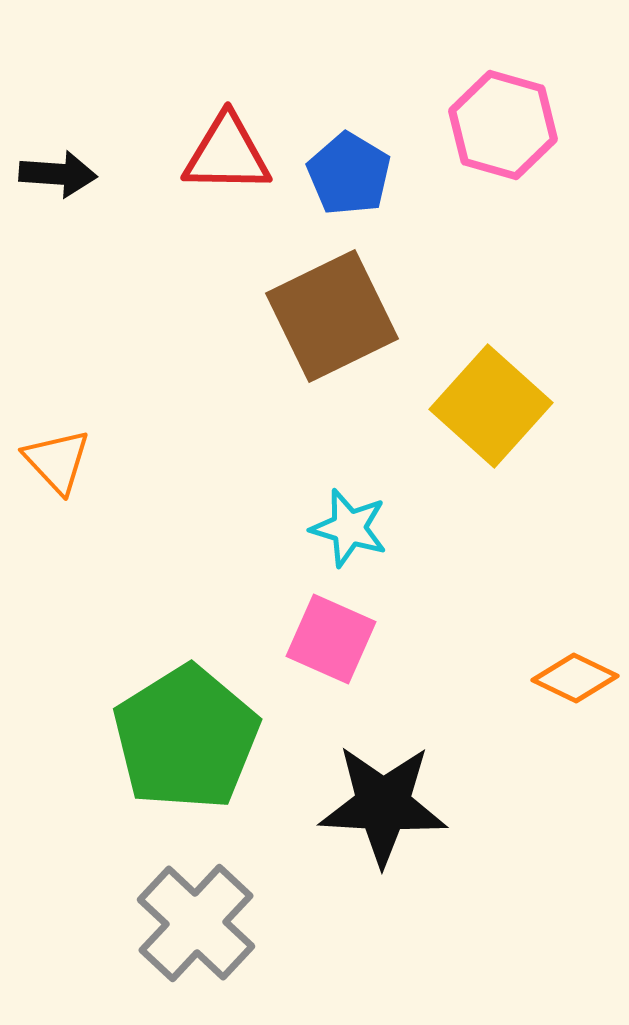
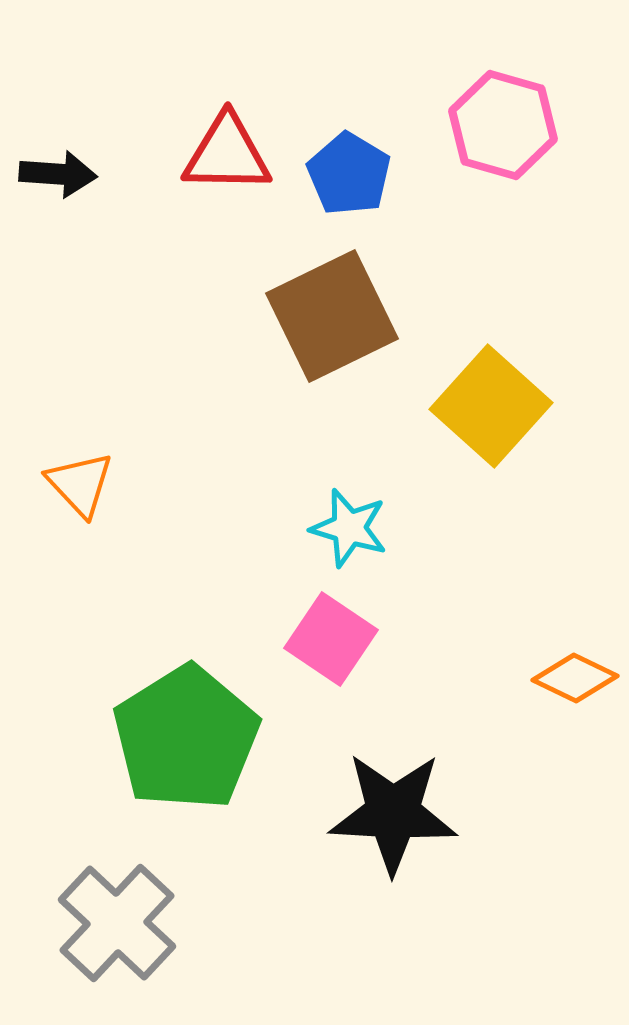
orange triangle: moved 23 px right, 23 px down
pink square: rotated 10 degrees clockwise
black star: moved 10 px right, 8 px down
gray cross: moved 79 px left
